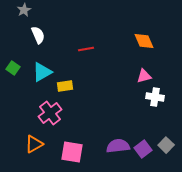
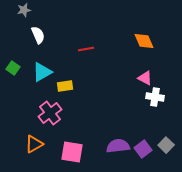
gray star: rotated 16 degrees clockwise
pink triangle: moved 1 px right, 2 px down; rotated 42 degrees clockwise
